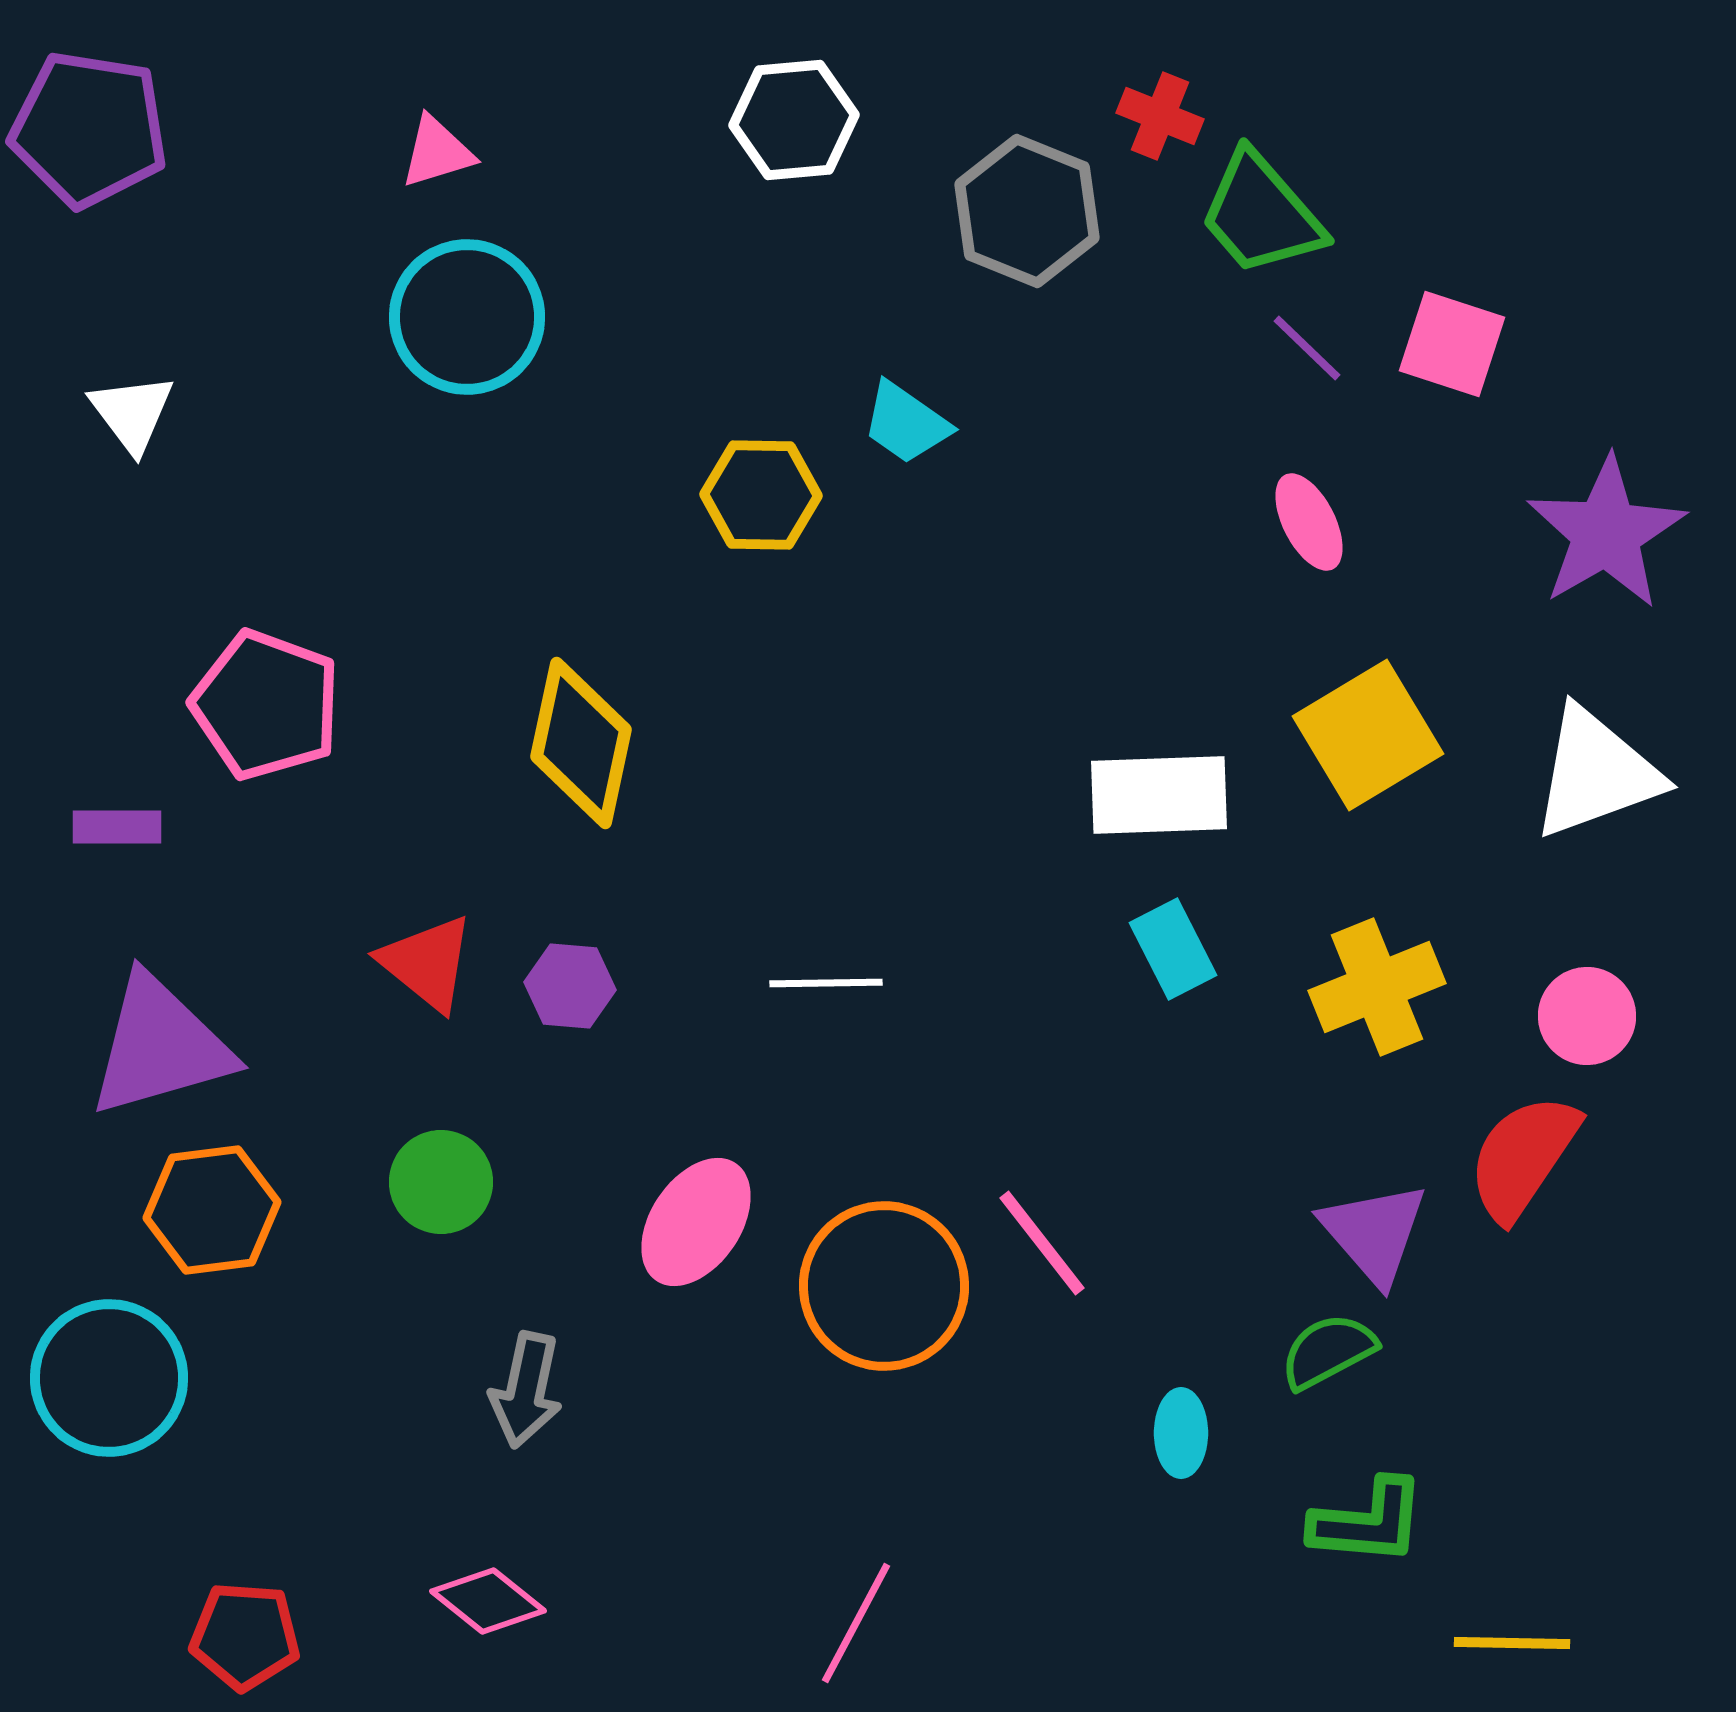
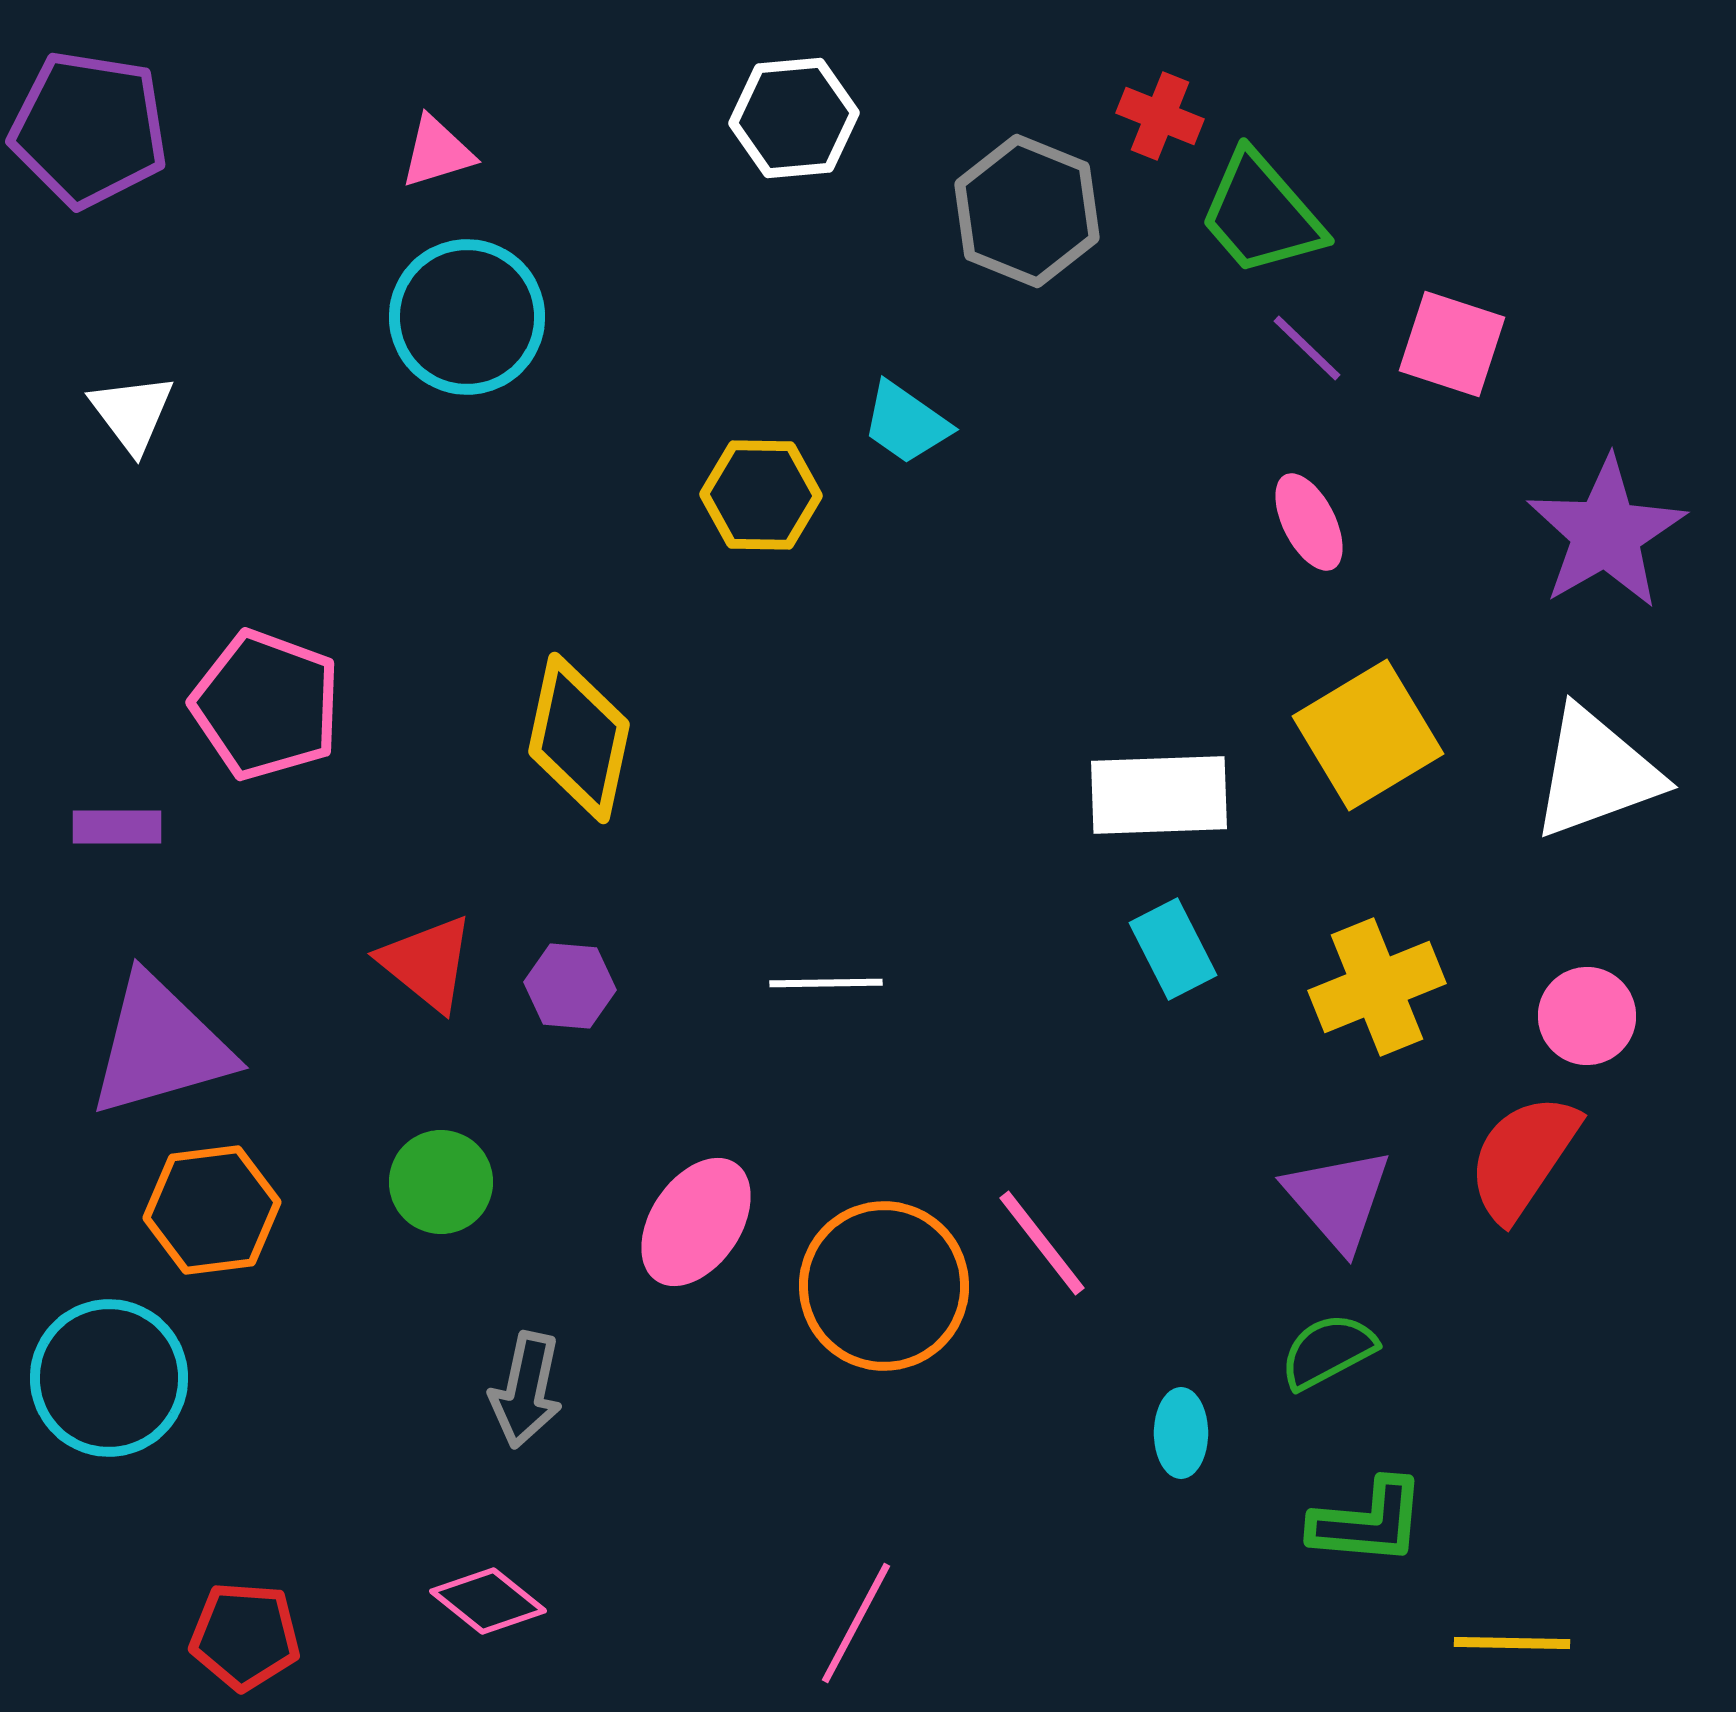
white hexagon at (794, 120): moved 2 px up
yellow diamond at (581, 743): moved 2 px left, 5 px up
purple triangle at (1374, 1233): moved 36 px left, 34 px up
